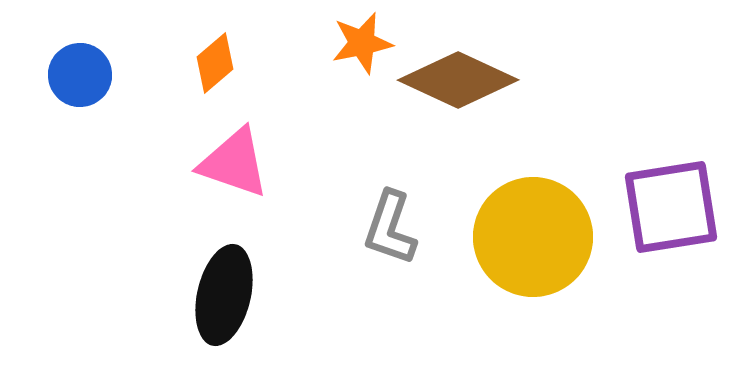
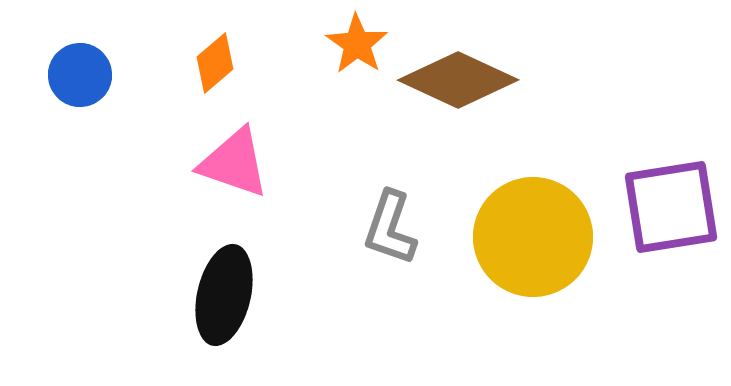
orange star: moved 5 px left, 1 px down; rotated 26 degrees counterclockwise
